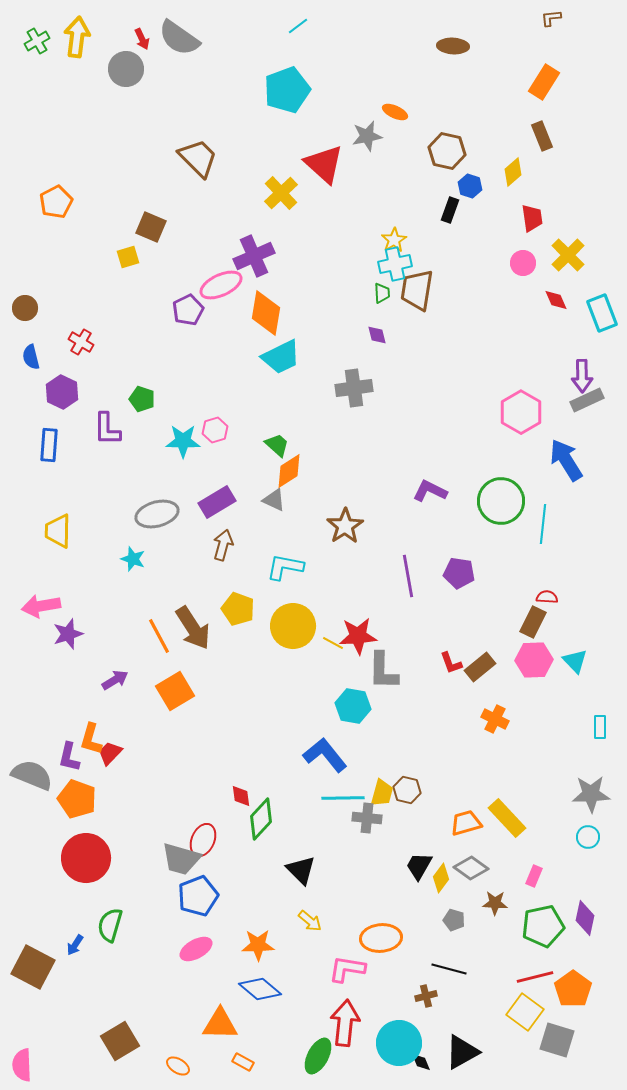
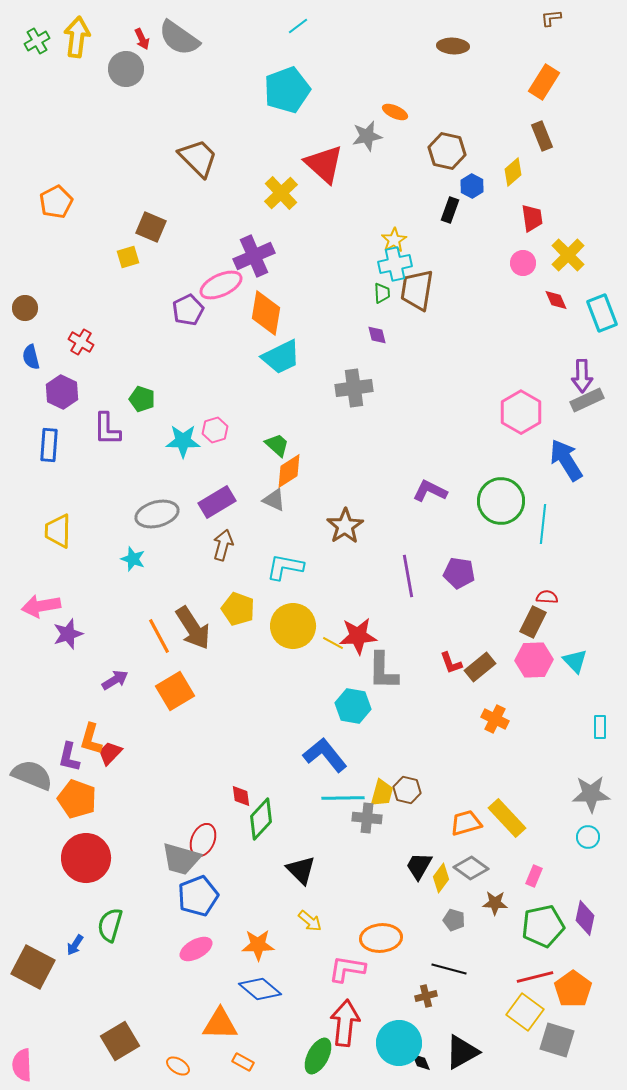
blue hexagon at (470, 186): moved 2 px right; rotated 10 degrees clockwise
